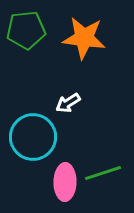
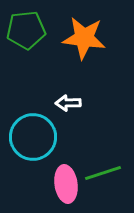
white arrow: rotated 30 degrees clockwise
pink ellipse: moved 1 px right, 2 px down; rotated 9 degrees counterclockwise
